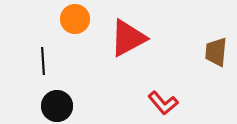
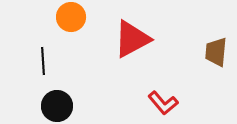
orange circle: moved 4 px left, 2 px up
red triangle: moved 4 px right, 1 px down
